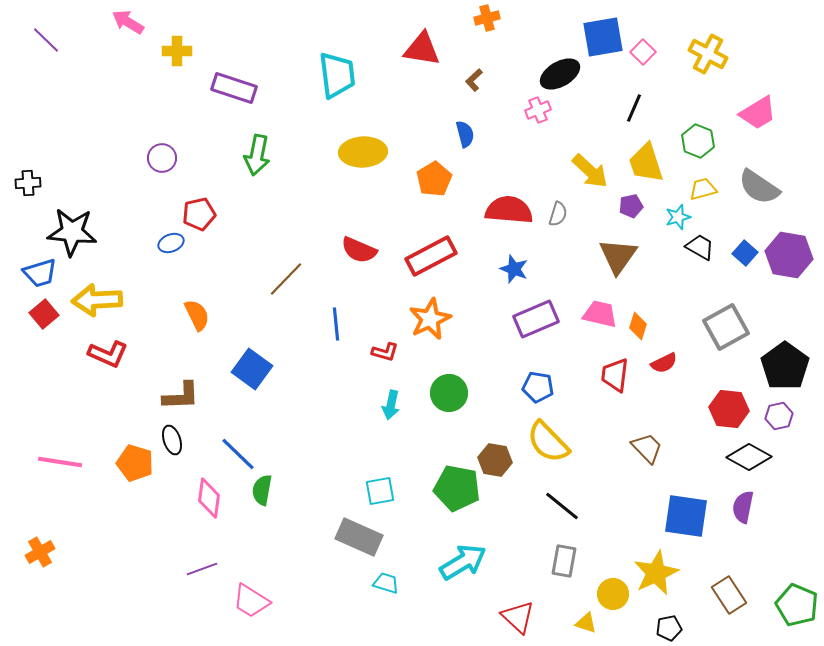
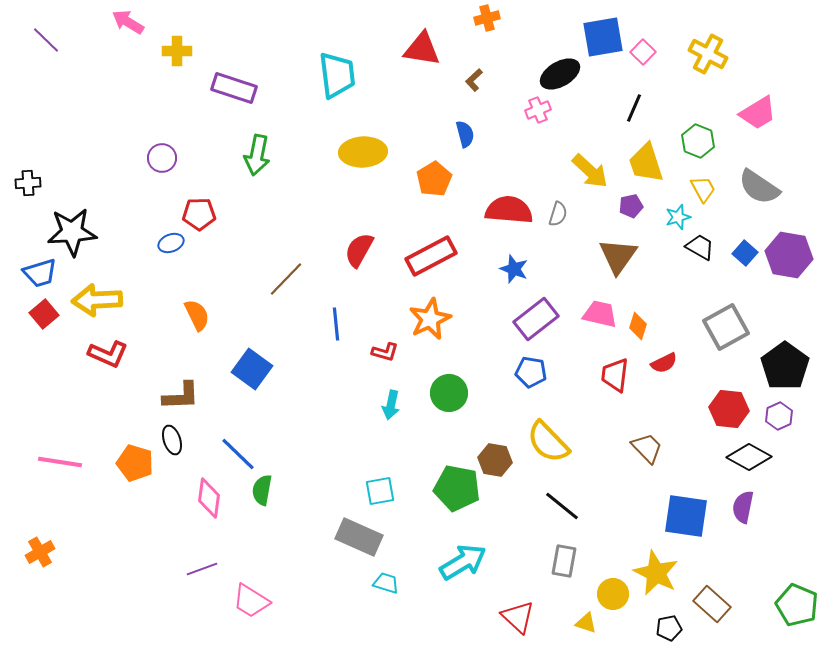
yellow trapezoid at (703, 189): rotated 76 degrees clockwise
red pentagon at (199, 214): rotated 12 degrees clockwise
black star at (72, 232): rotated 9 degrees counterclockwise
red semicircle at (359, 250): rotated 96 degrees clockwise
purple rectangle at (536, 319): rotated 15 degrees counterclockwise
blue pentagon at (538, 387): moved 7 px left, 15 px up
purple hexagon at (779, 416): rotated 12 degrees counterclockwise
yellow star at (656, 573): rotated 21 degrees counterclockwise
brown rectangle at (729, 595): moved 17 px left, 9 px down; rotated 15 degrees counterclockwise
